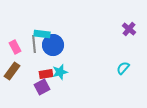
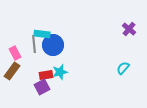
pink rectangle: moved 6 px down
red rectangle: moved 1 px down
